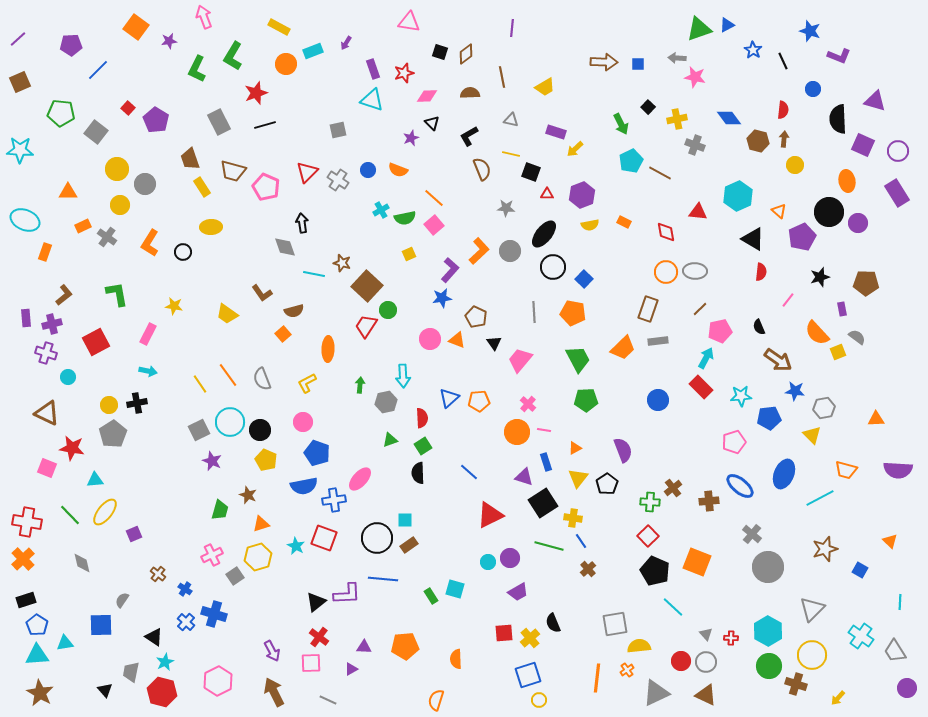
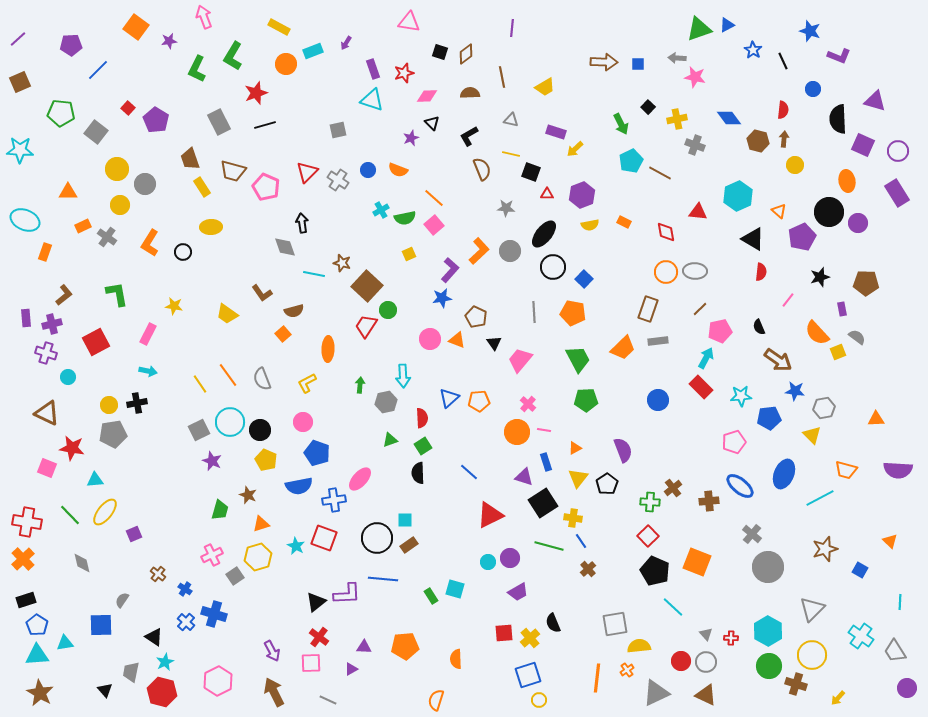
gray pentagon at (113, 434): rotated 24 degrees clockwise
blue semicircle at (304, 486): moved 5 px left
